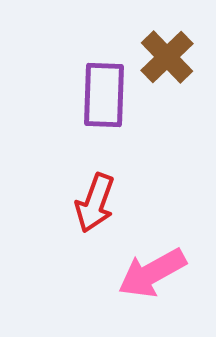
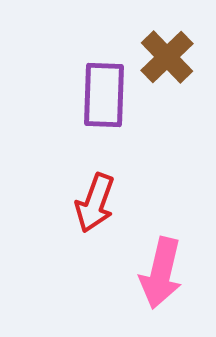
pink arrow: moved 9 px right; rotated 48 degrees counterclockwise
